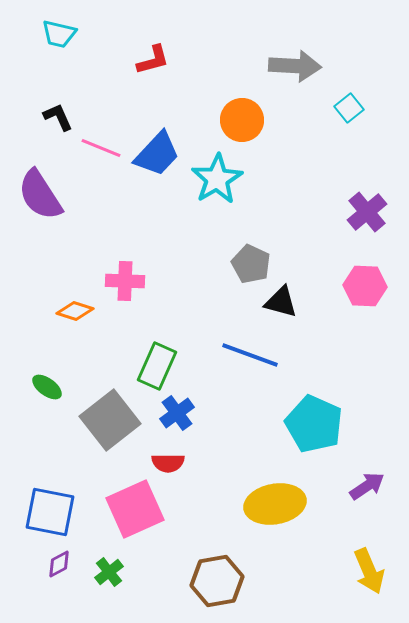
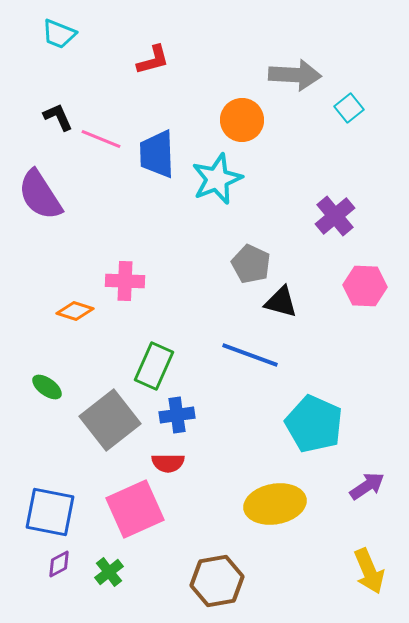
cyan trapezoid: rotated 9 degrees clockwise
gray arrow: moved 9 px down
pink line: moved 9 px up
blue trapezoid: rotated 135 degrees clockwise
cyan star: rotated 9 degrees clockwise
purple cross: moved 32 px left, 4 px down
green rectangle: moved 3 px left
blue cross: moved 2 px down; rotated 28 degrees clockwise
